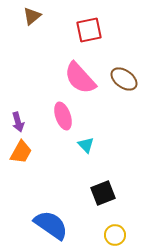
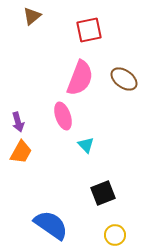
pink semicircle: rotated 117 degrees counterclockwise
